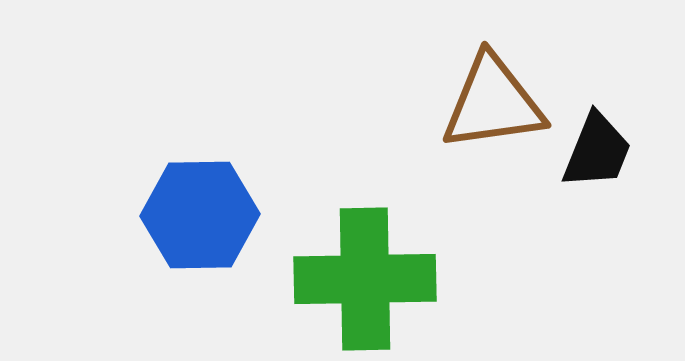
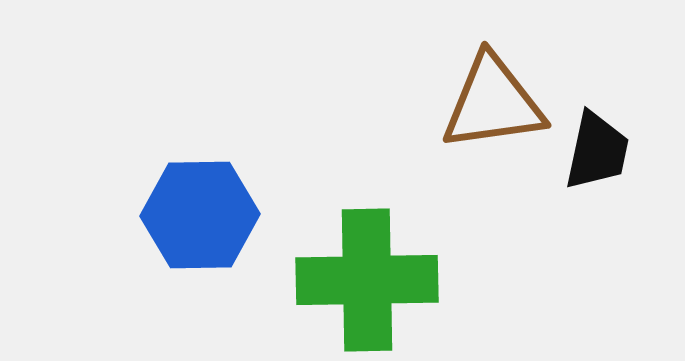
black trapezoid: rotated 10 degrees counterclockwise
green cross: moved 2 px right, 1 px down
